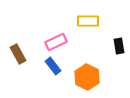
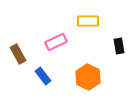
blue rectangle: moved 10 px left, 10 px down
orange hexagon: moved 1 px right
